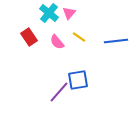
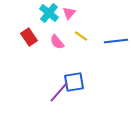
yellow line: moved 2 px right, 1 px up
blue square: moved 4 px left, 2 px down
